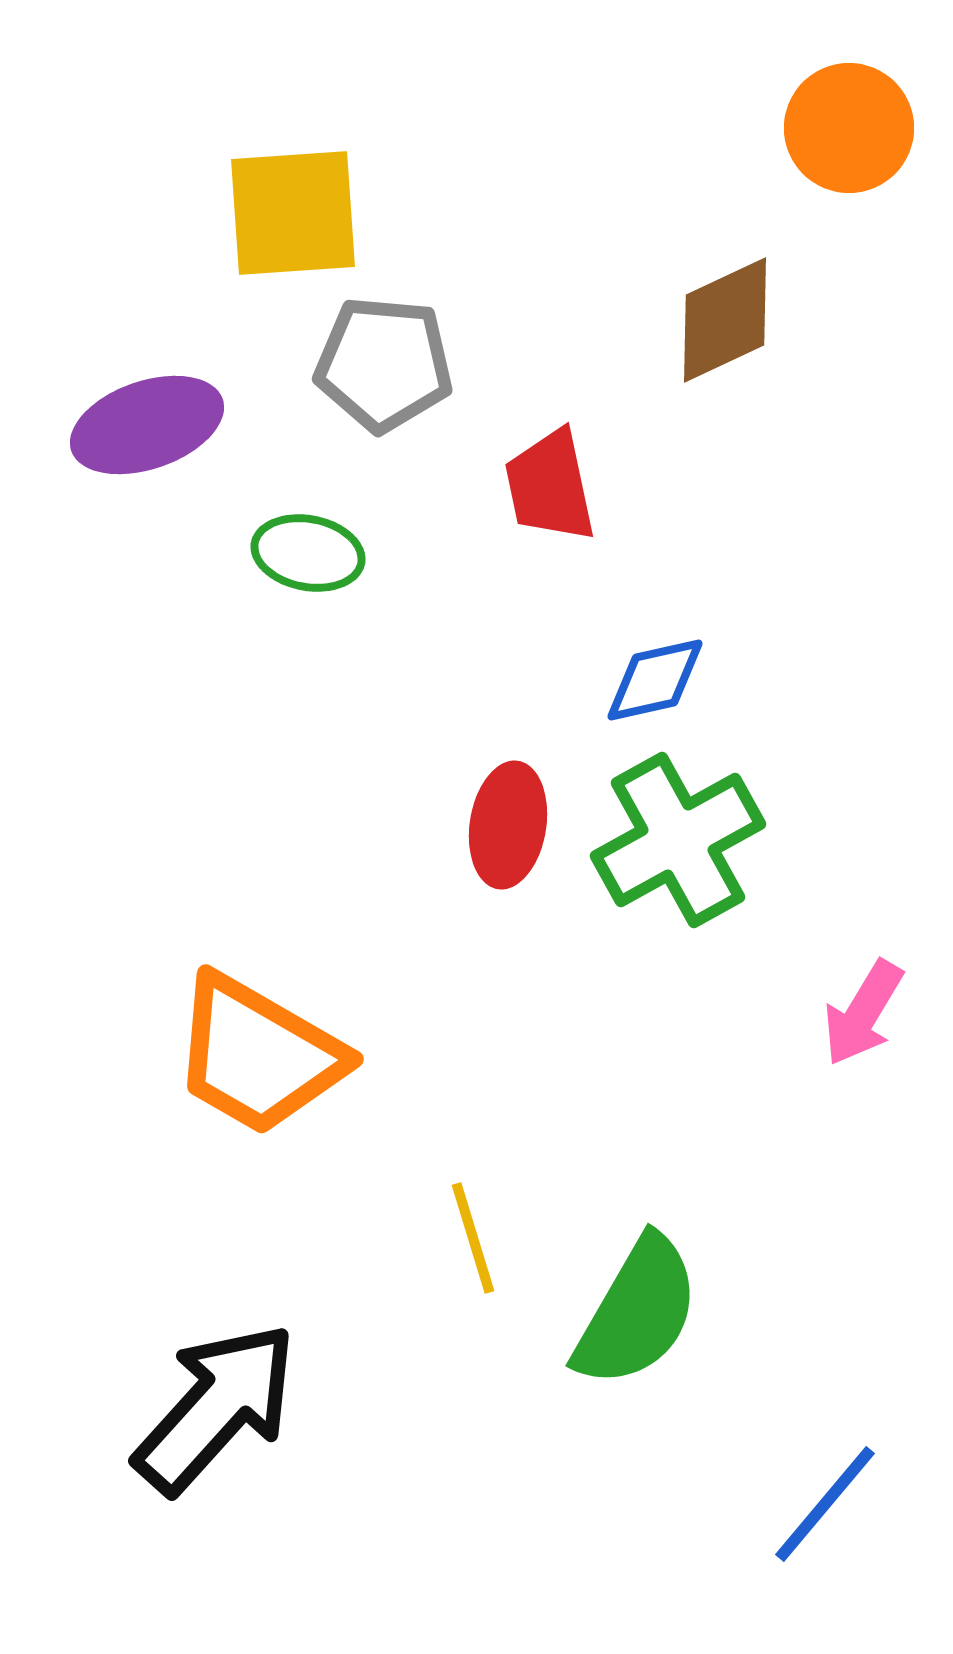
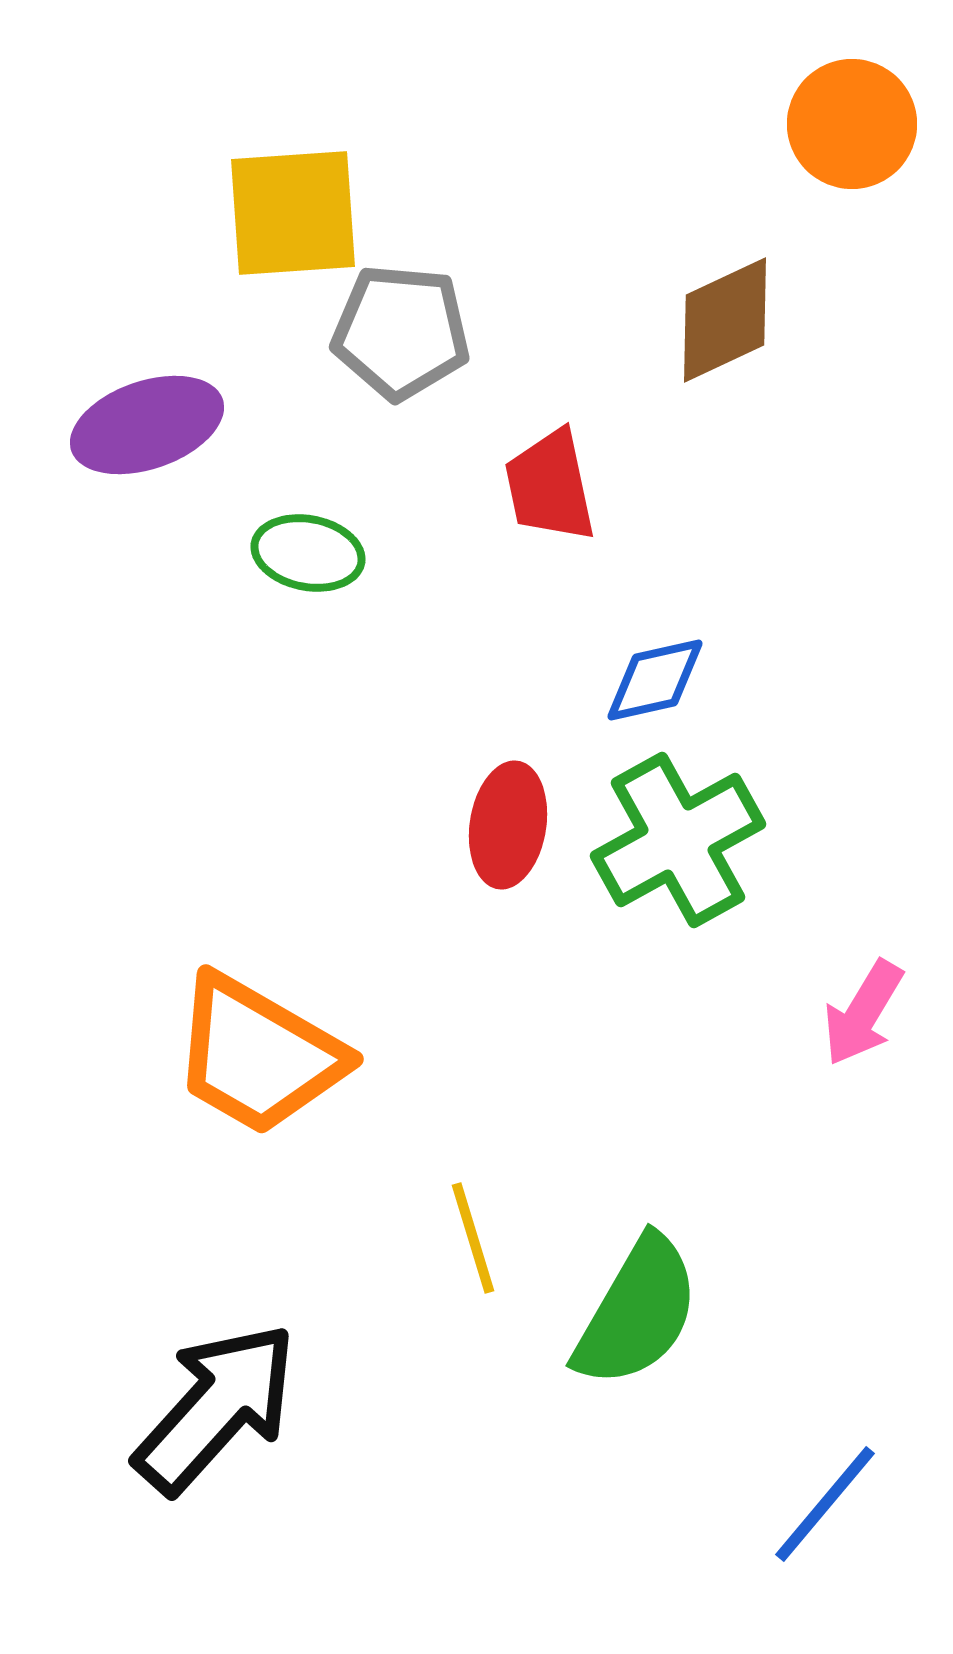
orange circle: moved 3 px right, 4 px up
gray pentagon: moved 17 px right, 32 px up
